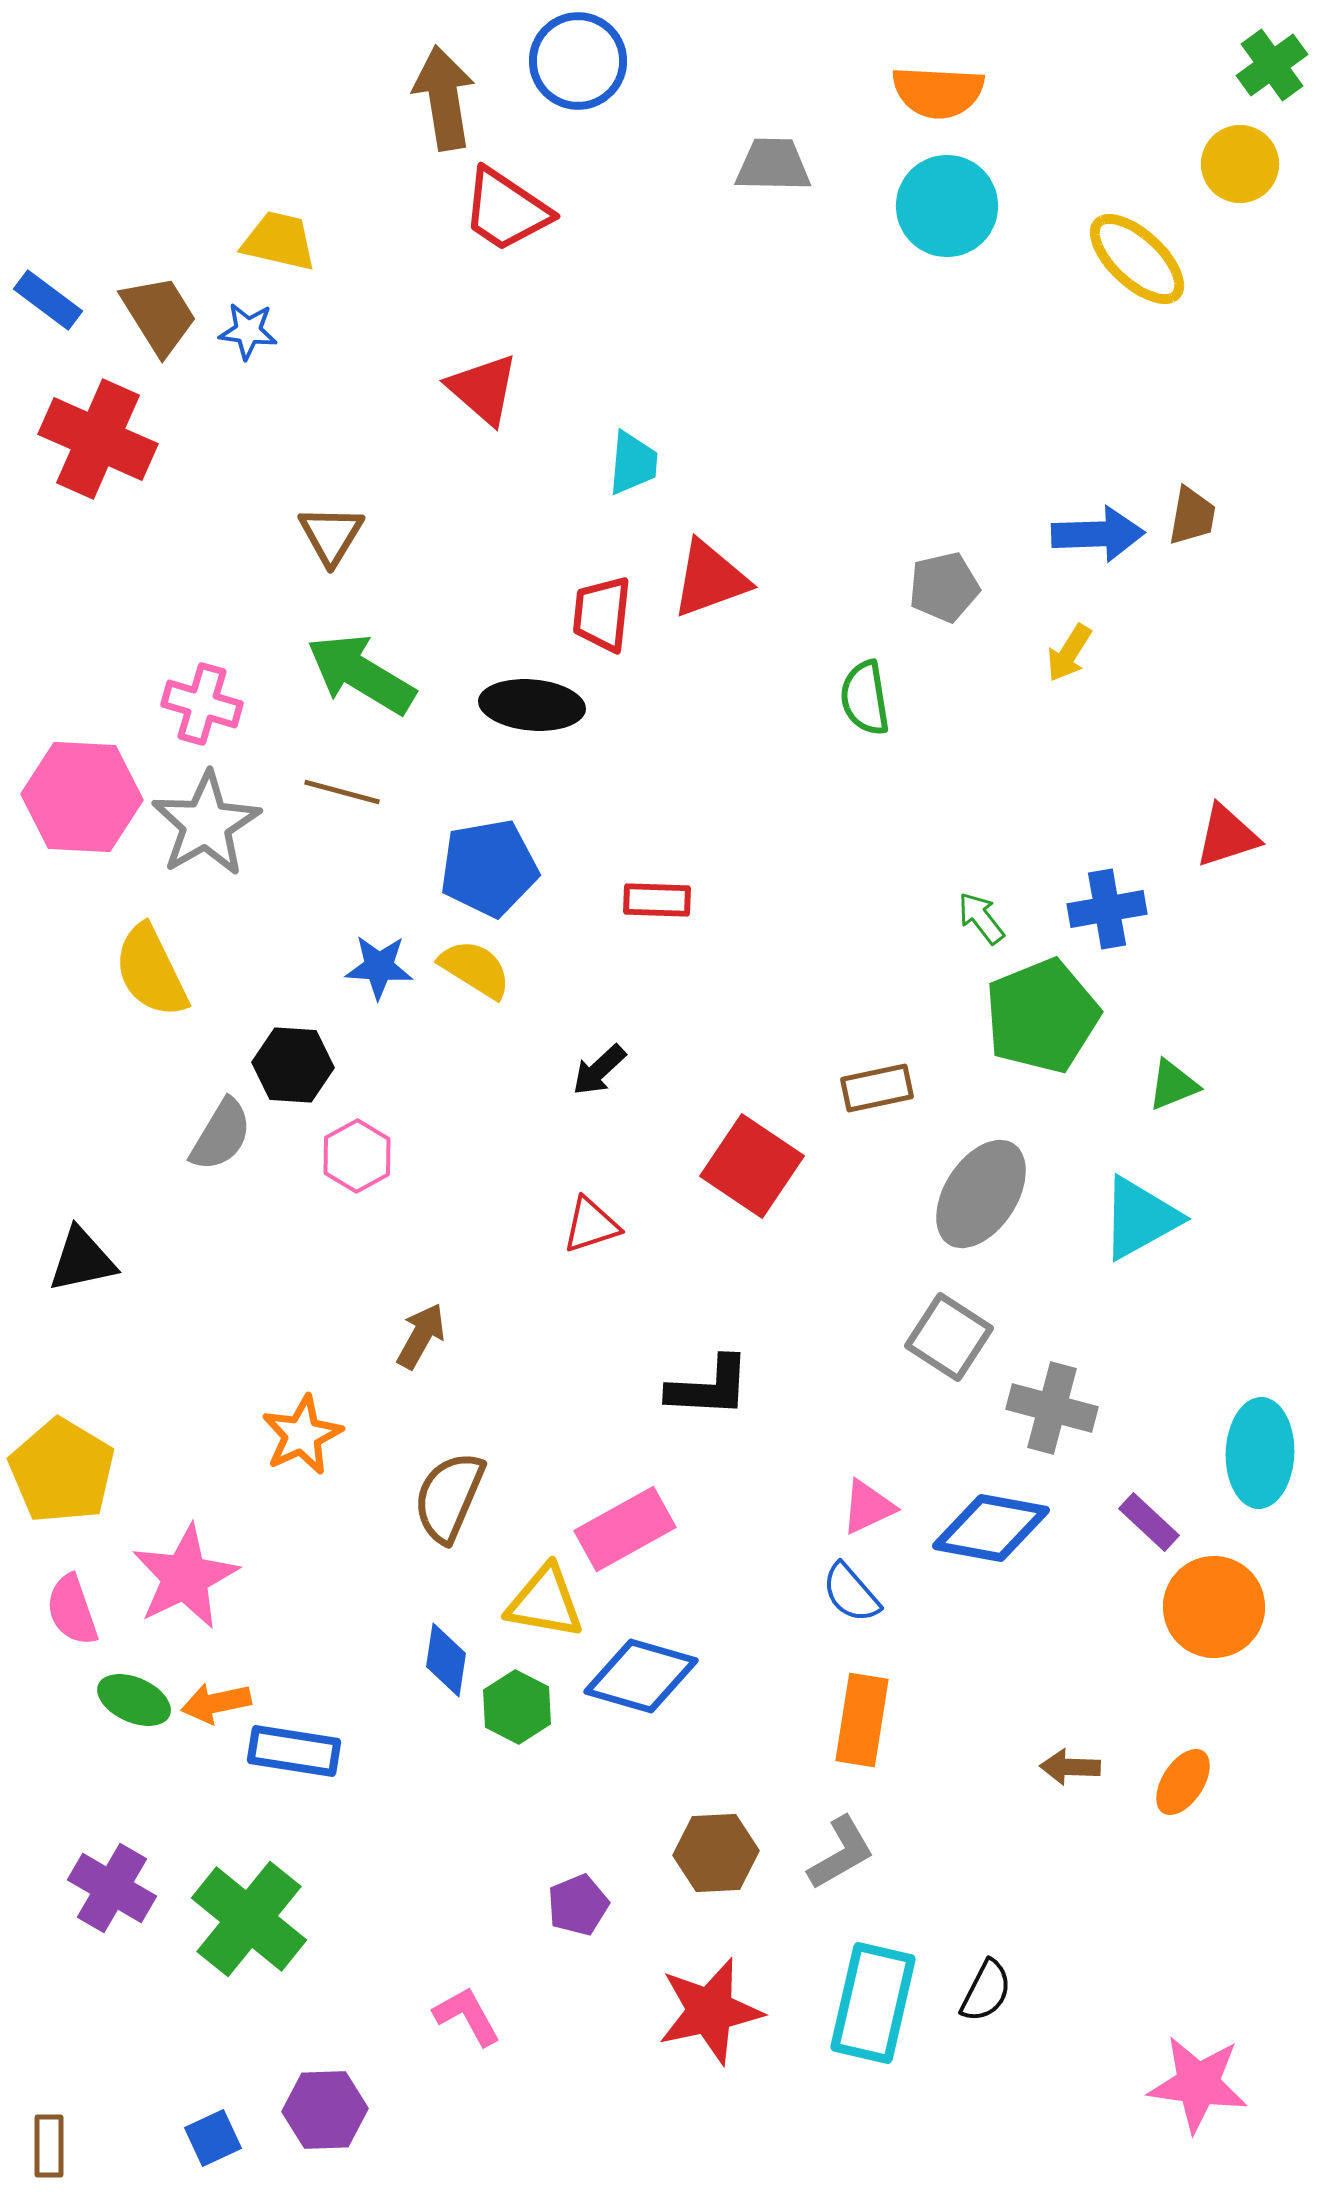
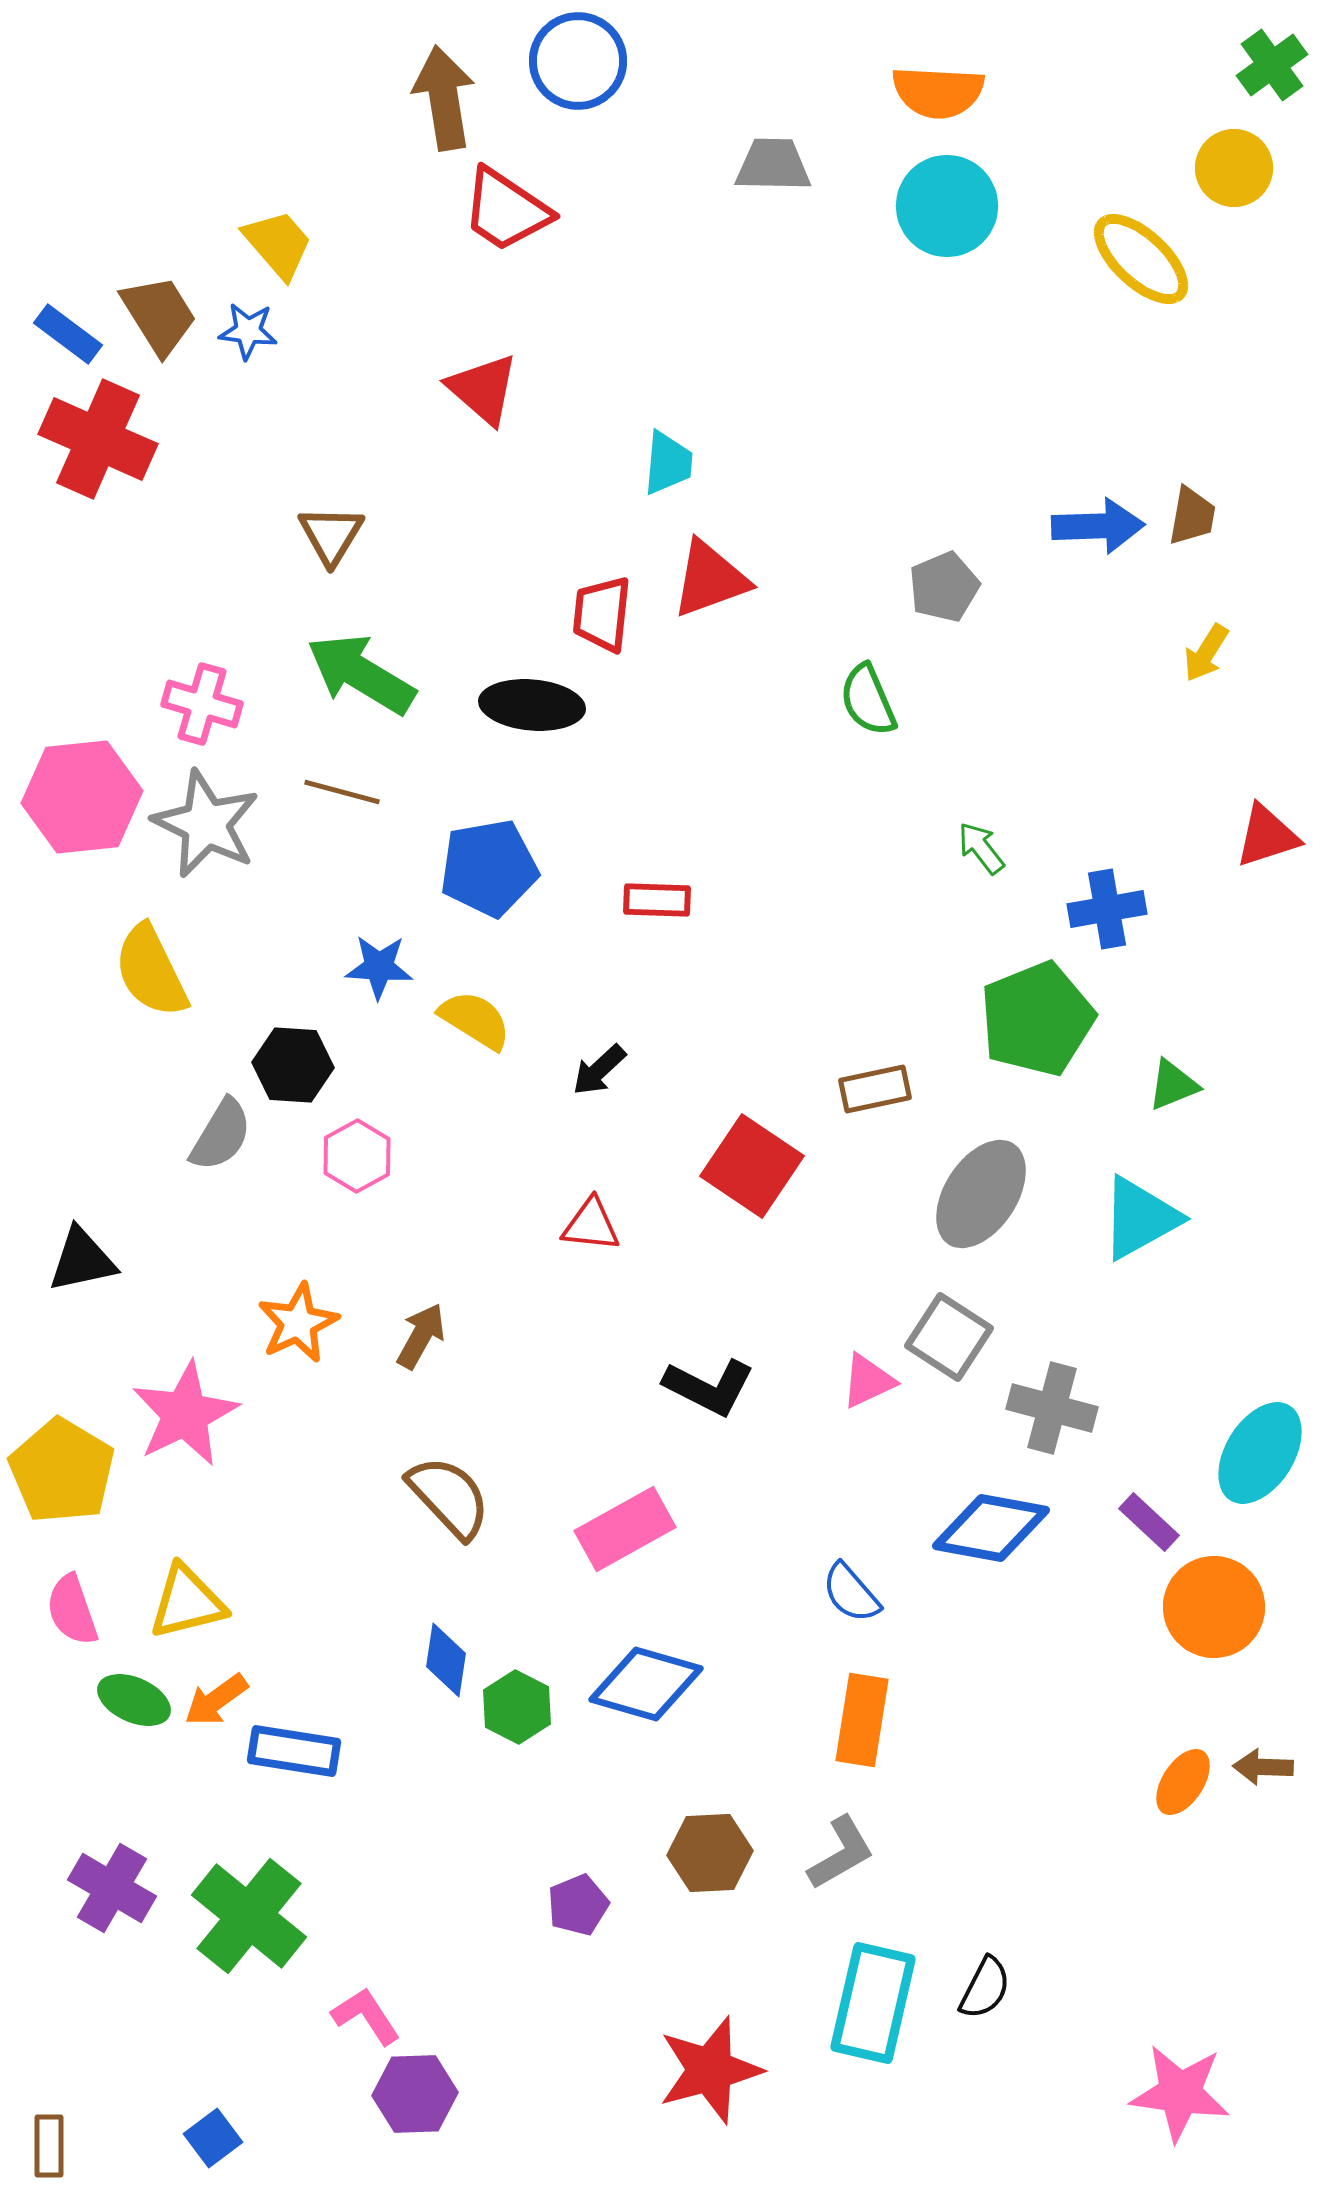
yellow circle at (1240, 164): moved 6 px left, 4 px down
yellow trapezoid at (279, 241): moved 1 px left, 3 px down; rotated 36 degrees clockwise
yellow ellipse at (1137, 259): moved 4 px right
blue rectangle at (48, 300): moved 20 px right, 34 px down
cyan trapezoid at (633, 463): moved 35 px right
blue arrow at (1098, 534): moved 8 px up
gray pentagon at (944, 587): rotated 10 degrees counterclockwise
yellow arrow at (1069, 653): moved 137 px right
green semicircle at (865, 698): moved 3 px right, 2 px down; rotated 14 degrees counterclockwise
pink hexagon at (82, 797): rotated 9 degrees counterclockwise
gray star at (206, 824): rotated 16 degrees counterclockwise
red triangle at (1227, 836): moved 40 px right
green arrow at (981, 918): moved 70 px up
yellow semicircle at (475, 969): moved 51 px down
green pentagon at (1042, 1016): moved 5 px left, 3 px down
brown rectangle at (877, 1088): moved 2 px left, 1 px down
red triangle at (591, 1225): rotated 24 degrees clockwise
black L-shape at (709, 1387): rotated 24 degrees clockwise
orange star at (302, 1435): moved 4 px left, 112 px up
cyan ellipse at (1260, 1453): rotated 30 degrees clockwise
brown semicircle at (449, 1497): rotated 114 degrees clockwise
pink triangle at (868, 1507): moved 126 px up
pink star at (185, 1577): moved 163 px up
yellow triangle at (545, 1602): moved 358 px left; rotated 24 degrees counterclockwise
blue diamond at (641, 1676): moved 5 px right, 8 px down
orange arrow at (216, 1703): moved 3 px up; rotated 24 degrees counterclockwise
brown arrow at (1070, 1767): moved 193 px right
brown hexagon at (716, 1853): moved 6 px left
green cross at (249, 1919): moved 3 px up
black semicircle at (986, 1991): moved 1 px left, 3 px up
red star at (710, 2011): moved 59 px down; rotated 3 degrees counterclockwise
pink L-shape at (467, 2016): moved 101 px left; rotated 4 degrees counterclockwise
pink star at (1198, 2084): moved 18 px left, 9 px down
purple hexagon at (325, 2110): moved 90 px right, 16 px up
blue square at (213, 2138): rotated 12 degrees counterclockwise
